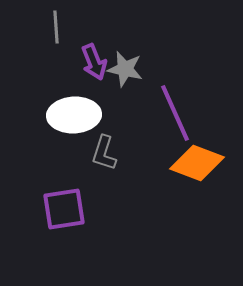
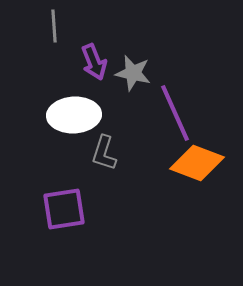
gray line: moved 2 px left, 1 px up
gray star: moved 8 px right, 4 px down
